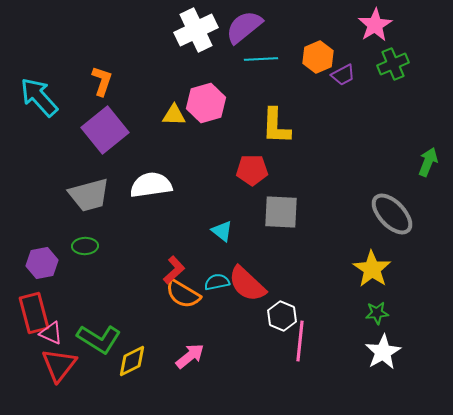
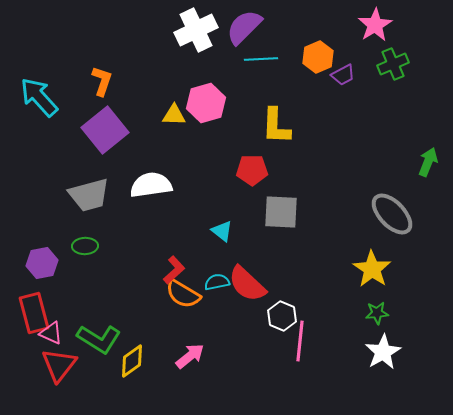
purple semicircle: rotated 6 degrees counterclockwise
yellow diamond: rotated 8 degrees counterclockwise
